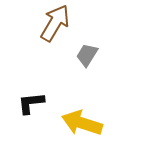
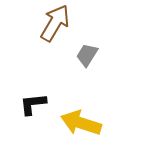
black L-shape: moved 2 px right, 1 px down
yellow arrow: moved 1 px left
